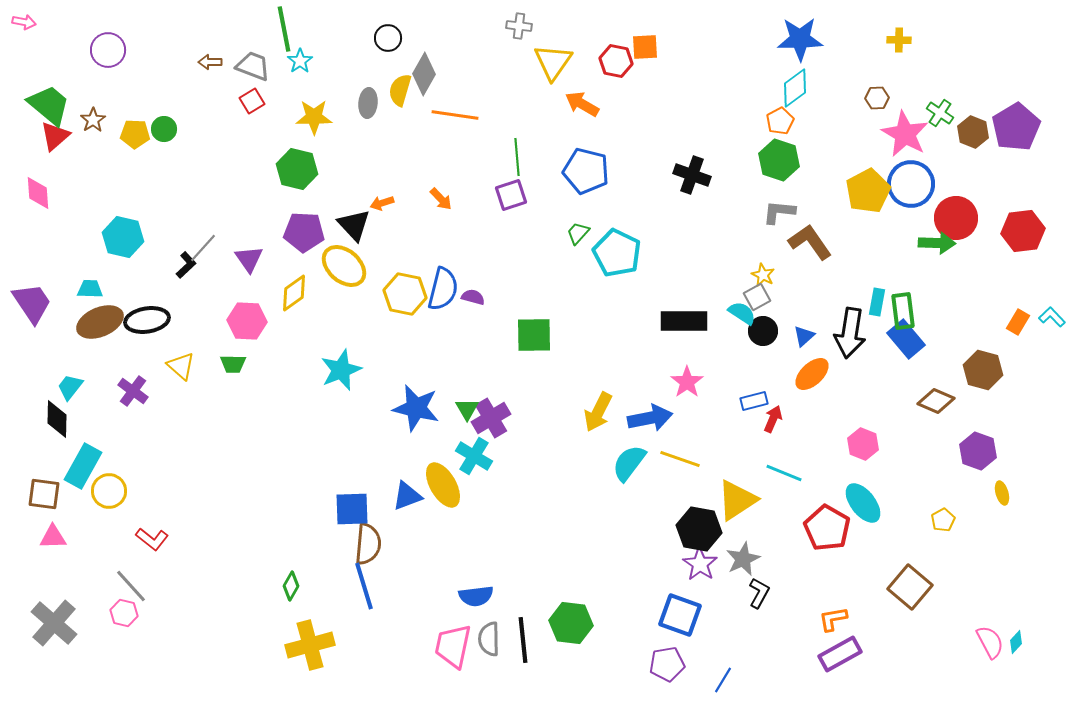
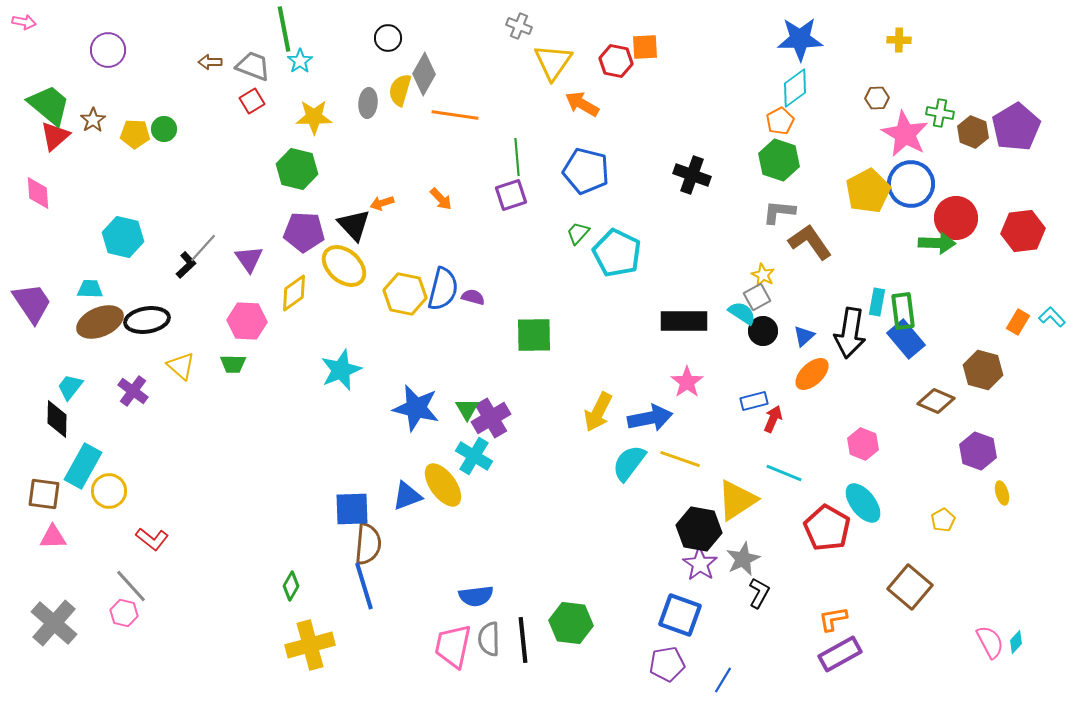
gray cross at (519, 26): rotated 15 degrees clockwise
green cross at (940, 113): rotated 24 degrees counterclockwise
yellow ellipse at (443, 485): rotated 6 degrees counterclockwise
